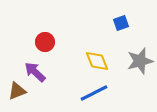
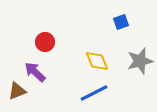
blue square: moved 1 px up
